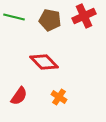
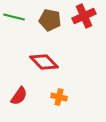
orange cross: rotated 21 degrees counterclockwise
